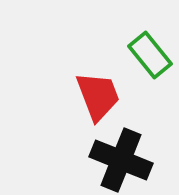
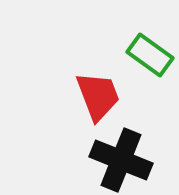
green rectangle: rotated 15 degrees counterclockwise
